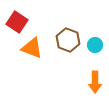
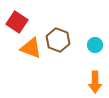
brown hexagon: moved 10 px left
orange triangle: moved 1 px left
